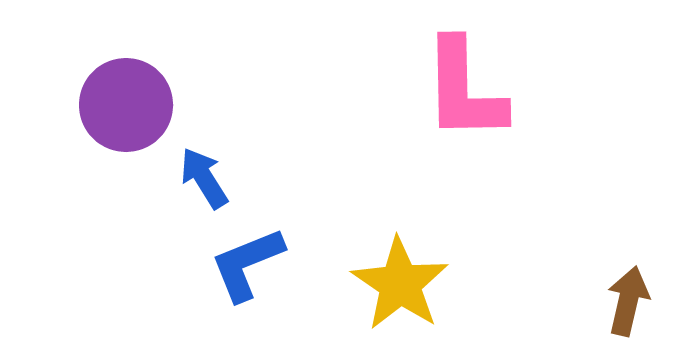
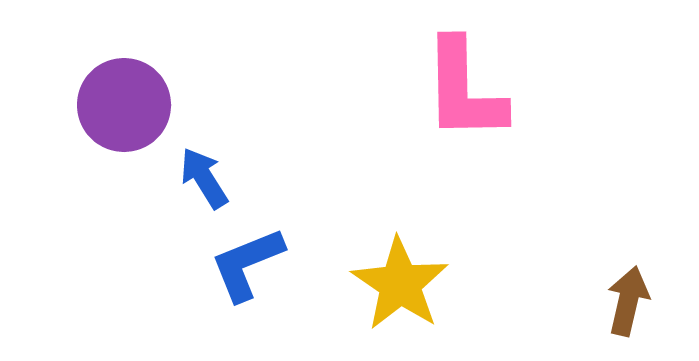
purple circle: moved 2 px left
